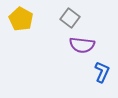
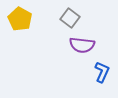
yellow pentagon: moved 1 px left
